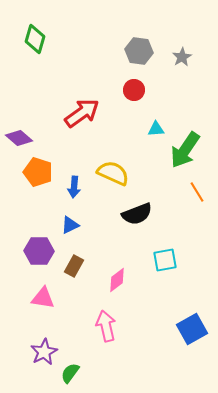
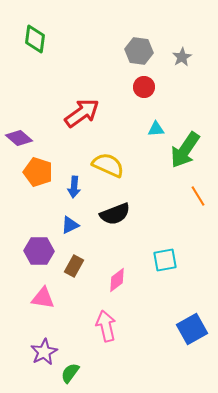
green diamond: rotated 8 degrees counterclockwise
red circle: moved 10 px right, 3 px up
yellow semicircle: moved 5 px left, 8 px up
orange line: moved 1 px right, 4 px down
black semicircle: moved 22 px left
